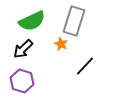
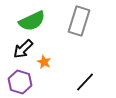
gray rectangle: moved 5 px right
orange star: moved 17 px left, 18 px down
black line: moved 16 px down
purple hexagon: moved 2 px left, 1 px down
